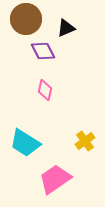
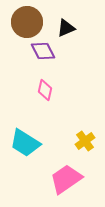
brown circle: moved 1 px right, 3 px down
pink trapezoid: moved 11 px right
